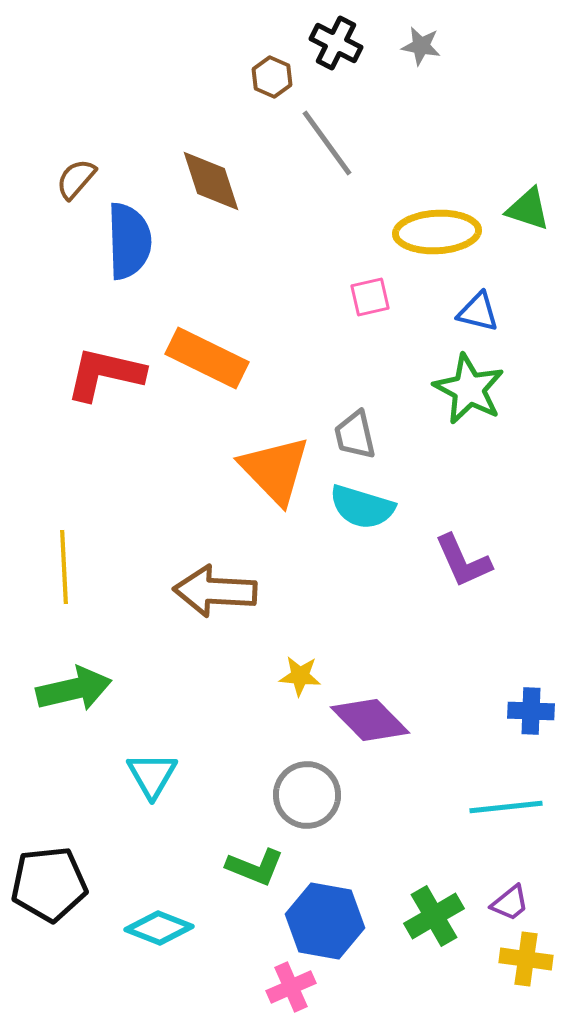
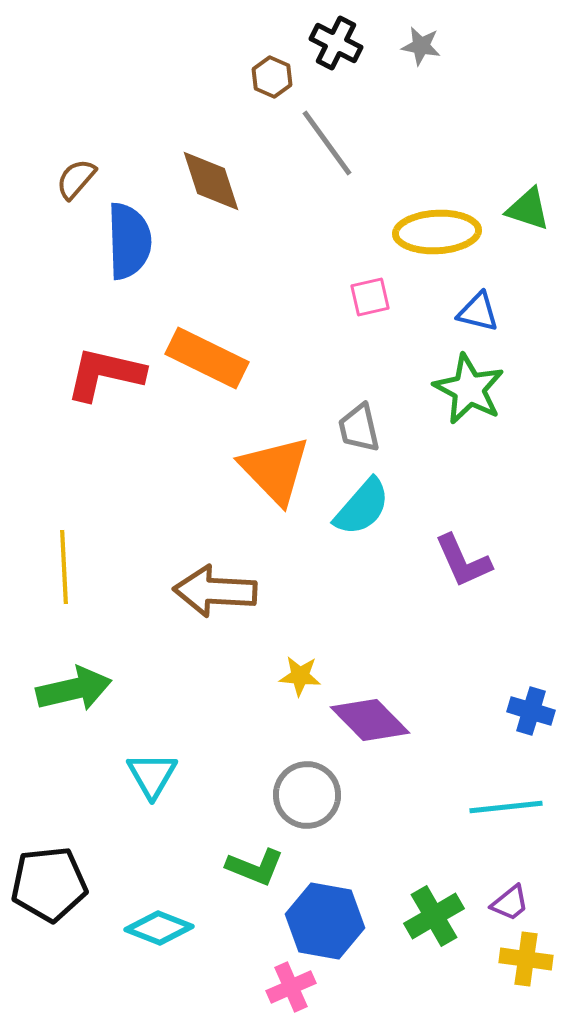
gray trapezoid: moved 4 px right, 7 px up
cyan semicircle: rotated 66 degrees counterclockwise
blue cross: rotated 15 degrees clockwise
